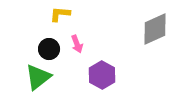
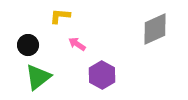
yellow L-shape: moved 2 px down
pink arrow: rotated 144 degrees clockwise
black circle: moved 21 px left, 4 px up
